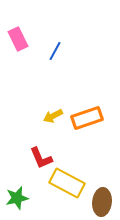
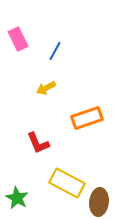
yellow arrow: moved 7 px left, 28 px up
red L-shape: moved 3 px left, 15 px up
green star: rotated 30 degrees counterclockwise
brown ellipse: moved 3 px left
